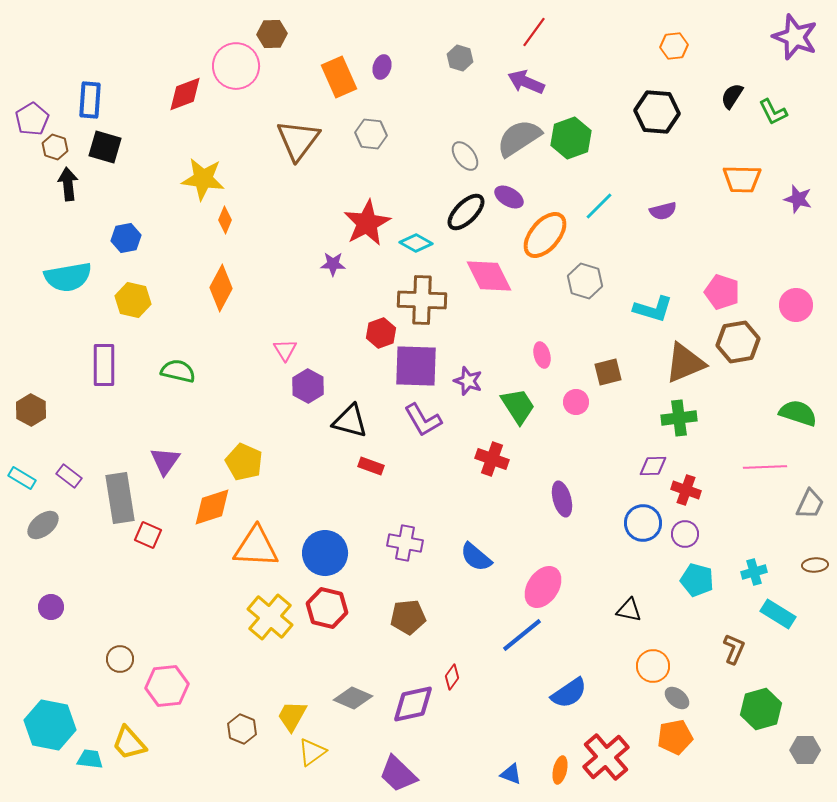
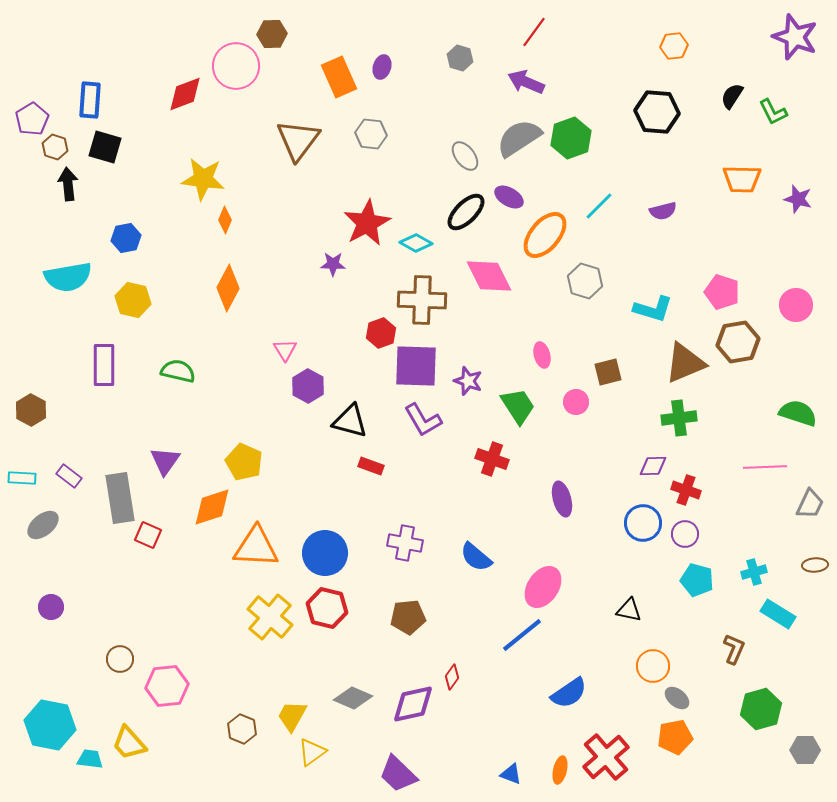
orange diamond at (221, 288): moved 7 px right
cyan rectangle at (22, 478): rotated 28 degrees counterclockwise
